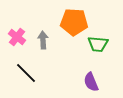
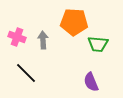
pink cross: rotated 18 degrees counterclockwise
